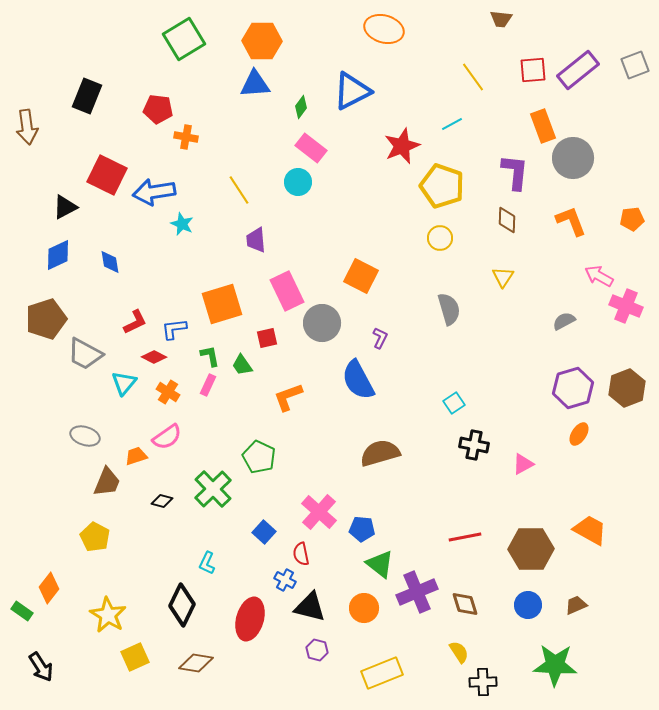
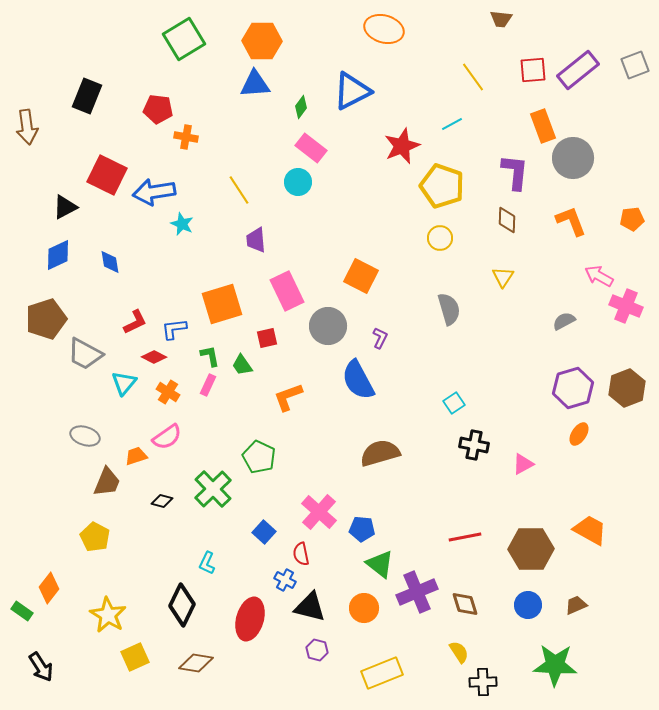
gray circle at (322, 323): moved 6 px right, 3 px down
